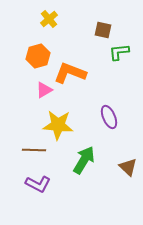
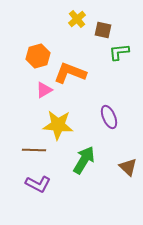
yellow cross: moved 28 px right
